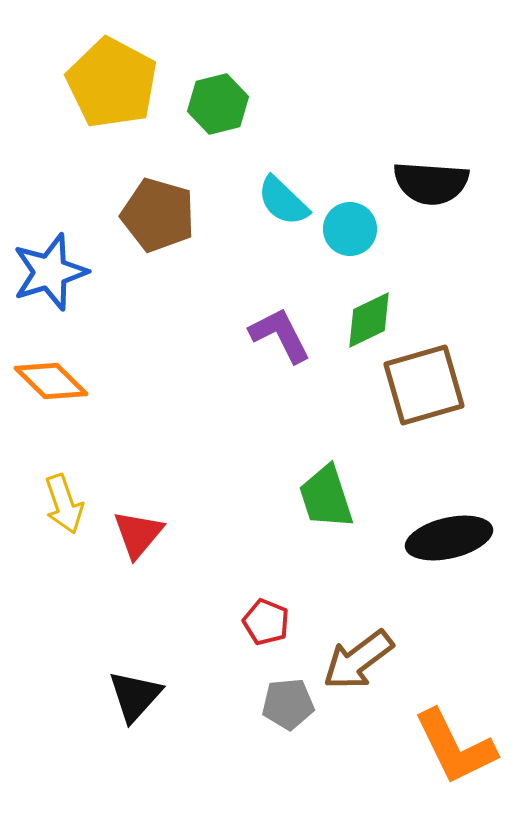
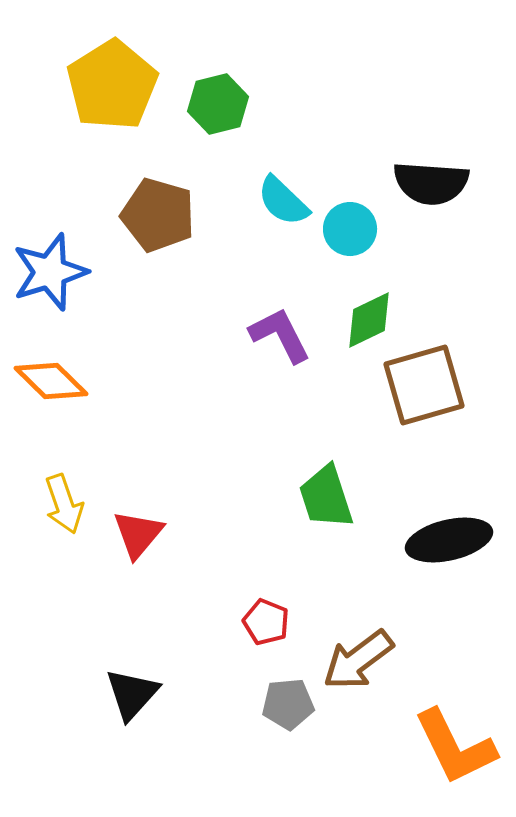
yellow pentagon: moved 2 px down; rotated 12 degrees clockwise
black ellipse: moved 2 px down
black triangle: moved 3 px left, 2 px up
